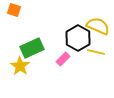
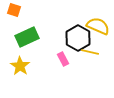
green rectangle: moved 5 px left, 11 px up
yellow line: moved 6 px left
pink rectangle: rotated 72 degrees counterclockwise
